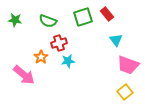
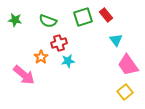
red rectangle: moved 1 px left, 1 px down
pink trapezoid: rotated 35 degrees clockwise
